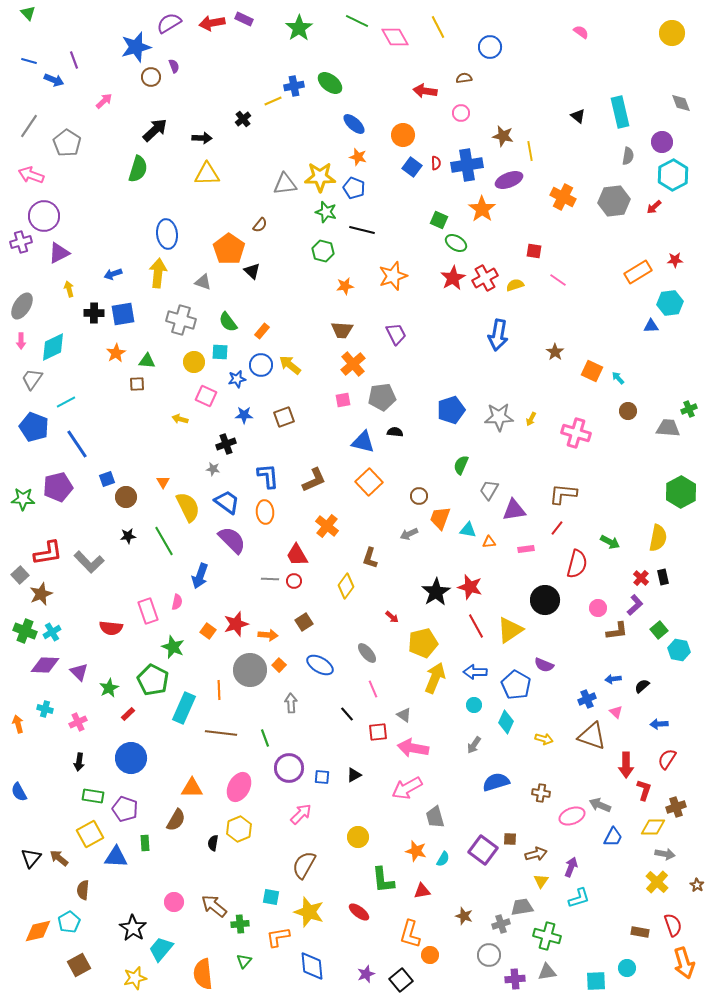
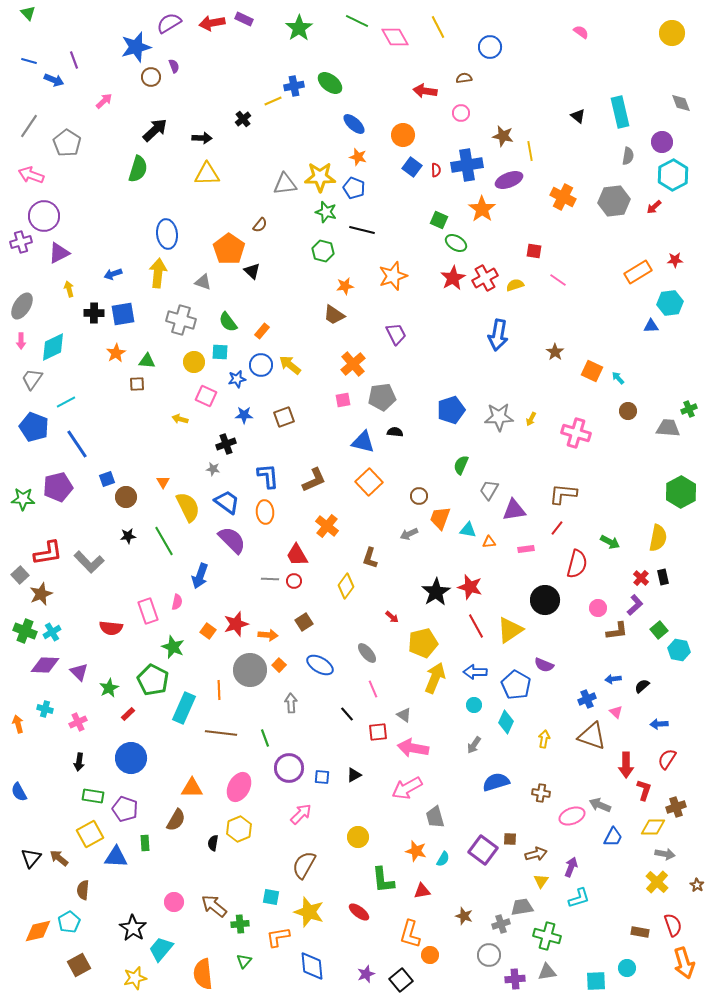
red semicircle at (436, 163): moved 7 px down
brown trapezoid at (342, 330): moved 8 px left, 15 px up; rotated 30 degrees clockwise
yellow arrow at (544, 739): rotated 96 degrees counterclockwise
